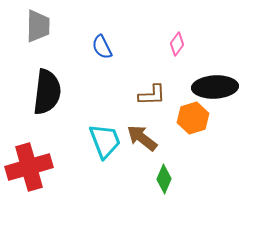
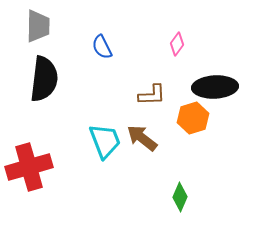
black semicircle: moved 3 px left, 13 px up
green diamond: moved 16 px right, 18 px down
